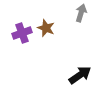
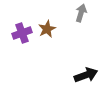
brown star: moved 1 px right, 1 px down; rotated 24 degrees clockwise
black arrow: moved 6 px right; rotated 15 degrees clockwise
